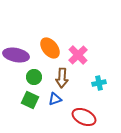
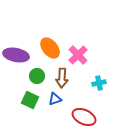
green circle: moved 3 px right, 1 px up
